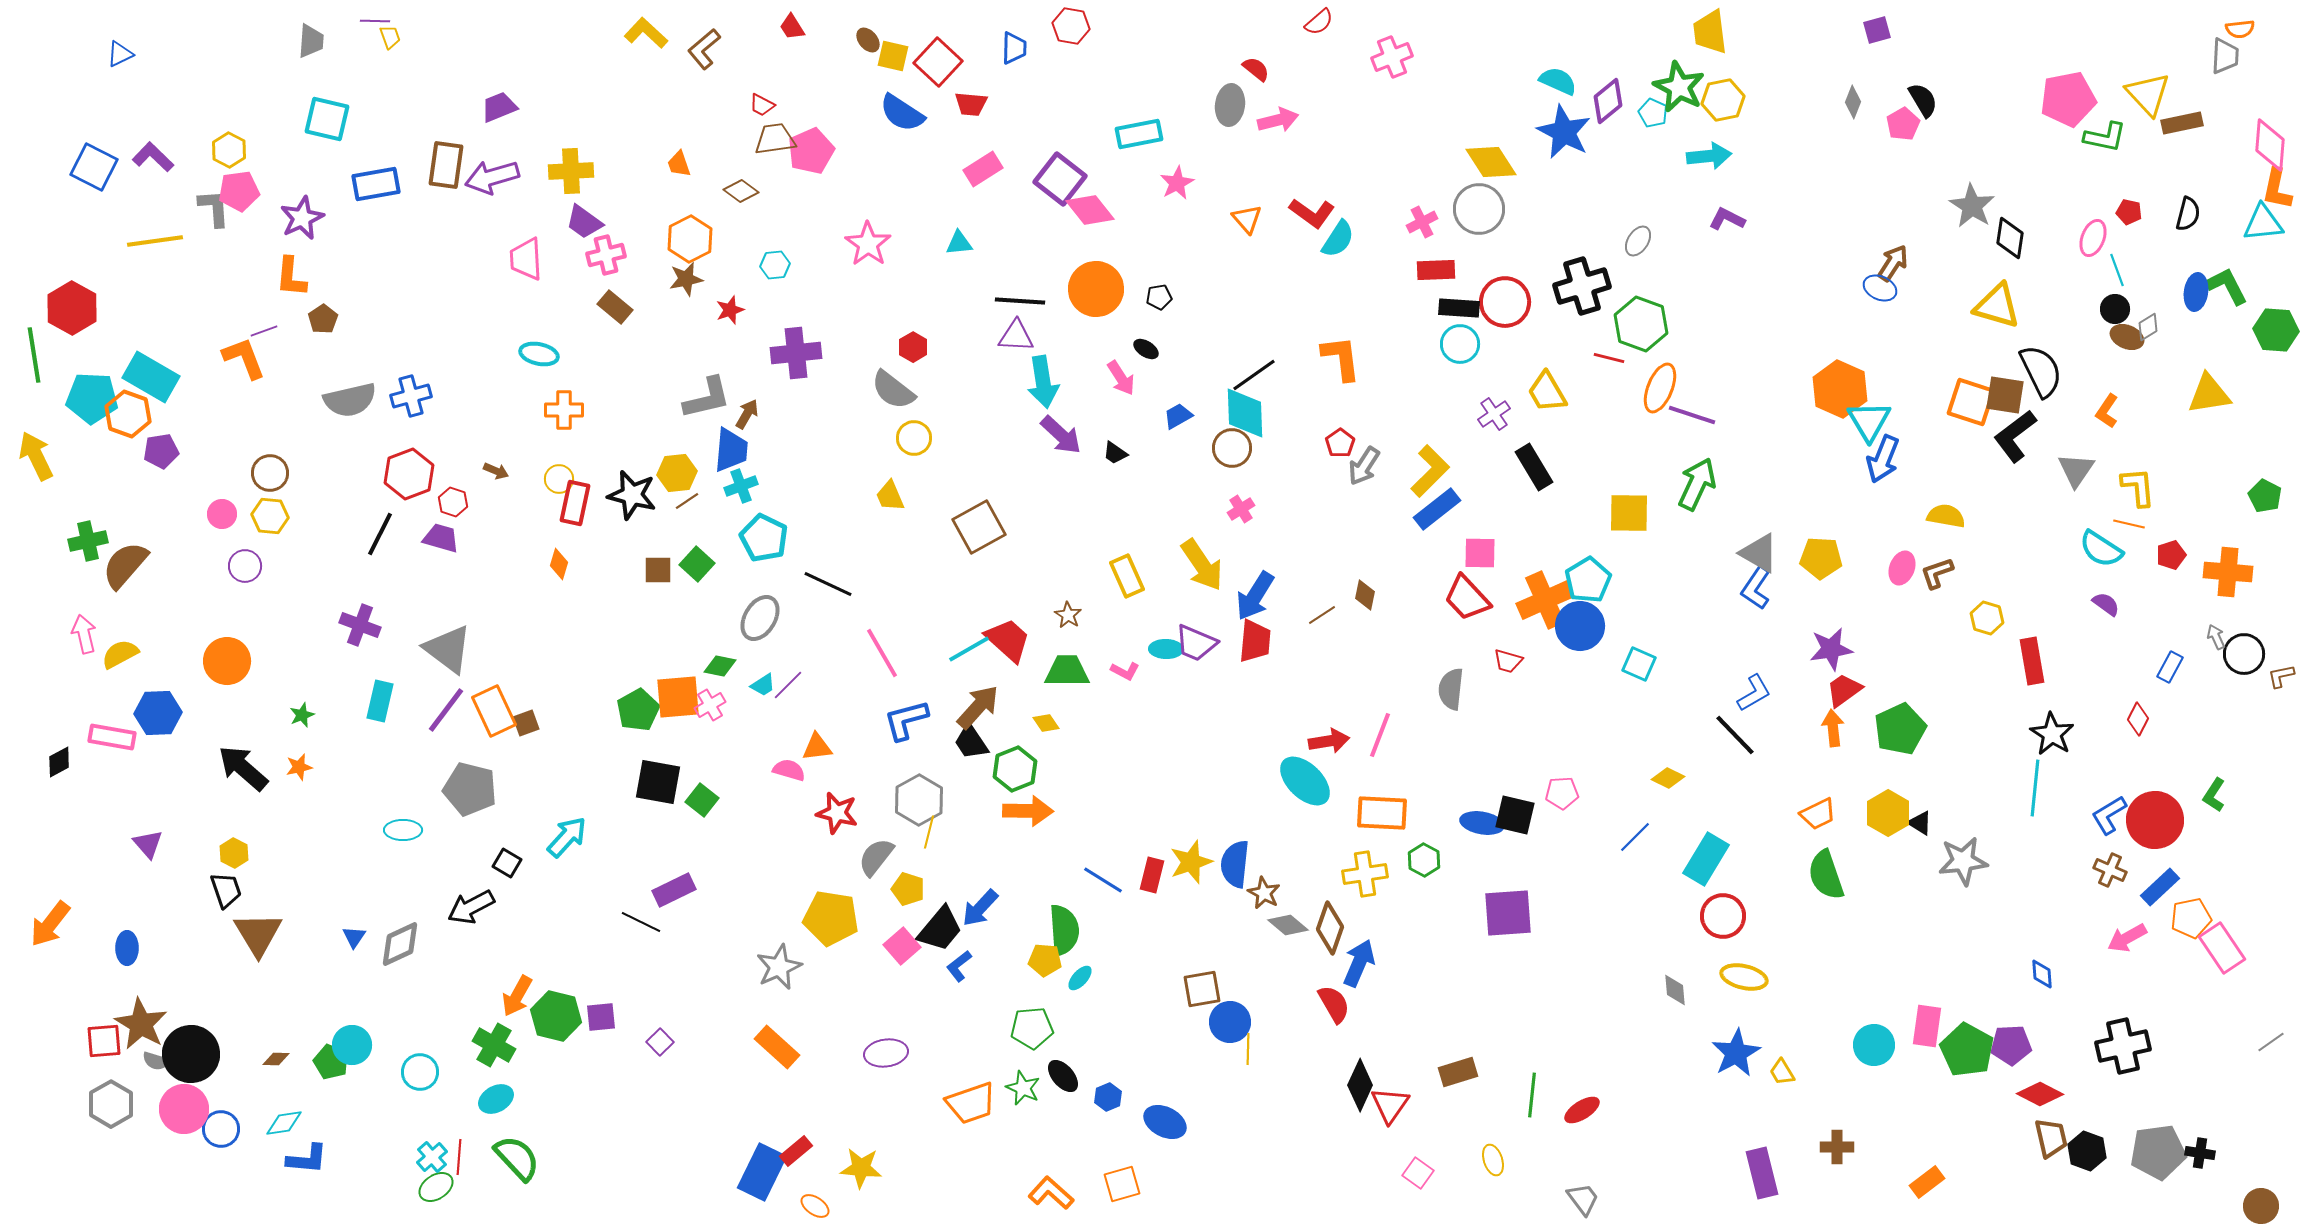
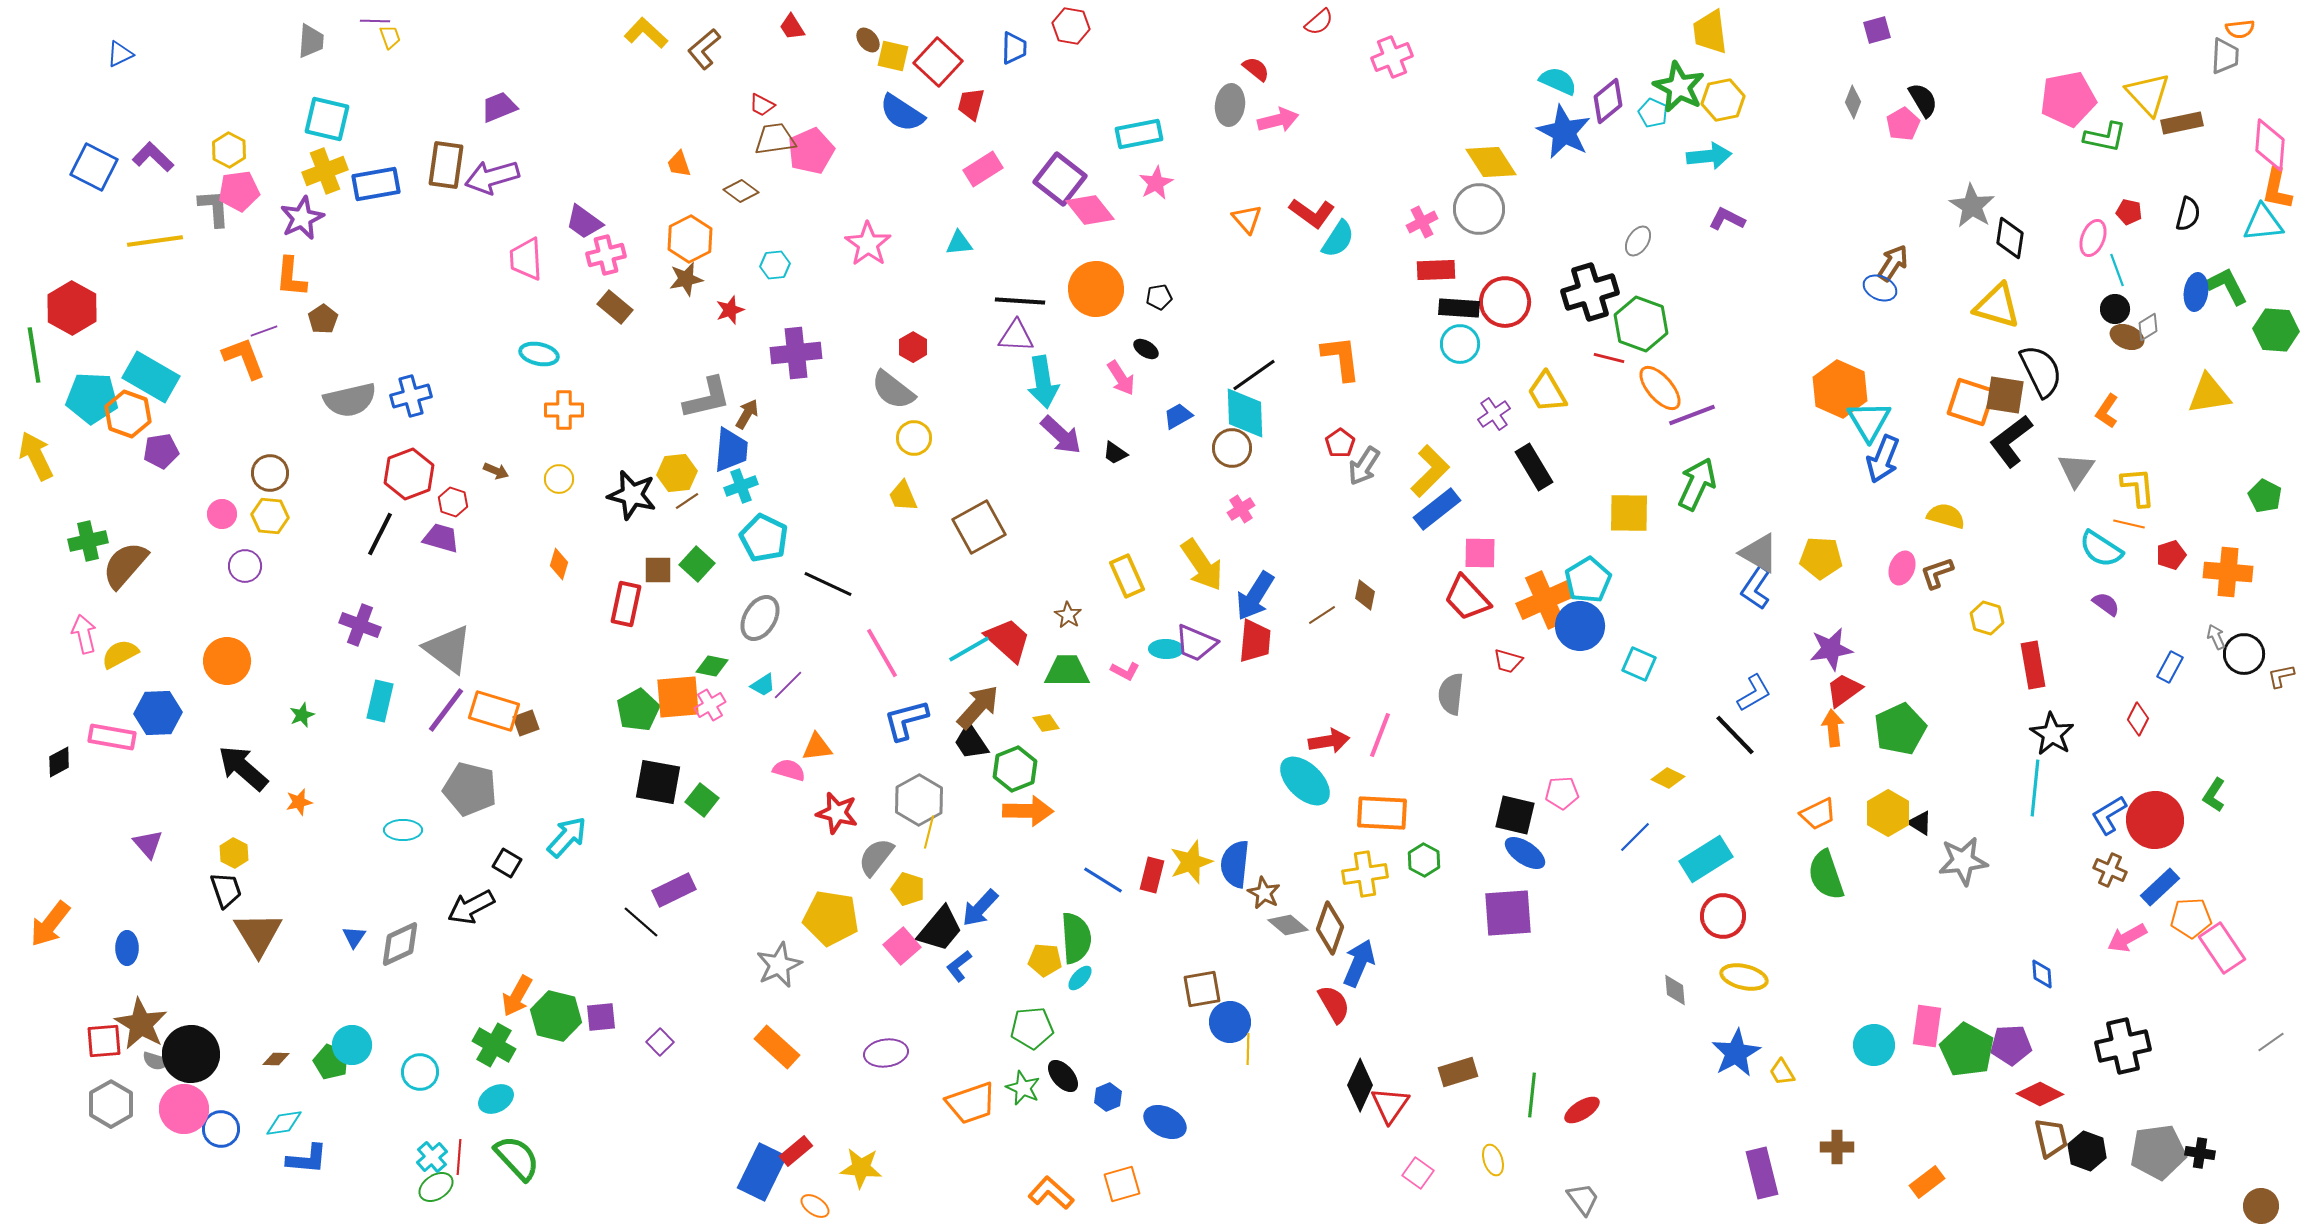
red trapezoid at (971, 104): rotated 100 degrees clockwise
yellow cross at (571, 171): moved 246 px left; rotated 18 degrees counterclockwise
pink star at (1177, 183): moved 21 px left
black cross at (1582, 286): moved 8 px right, 6 px down
orange ellipse at (1660, 388): rotated 63 degrees counterclockwise
purple line at (1692, 415): rotated 39 degrees counterclockwise
black L-shape at (2015, 436): moved 4 px left, 5 px down
yellow trapezoid at (890, 496): moved 13 px right
red rectangle at (575, 503): moved 51 px right, 101 px down
yellow semicircle at (1946, 516): rotated 6 degrees clockwise
red rectangle at (2032, 661): moved 1 px right, 4 px down
green diamond at (720, 666): moved 8 px left
gray semicircle at (1451, 689): moved 5 px down
orange rectangle at (494, 711): rotated 48 degrees counterclockwise
orange star at (299, 767): moved 35 px down
blue ellipse at (1482, 823): moved 43 px right, 30 px down; rotated 24 degrees clockwise
cyan rectangle at (1706, 859): rotated 27 degrees clockwise
orange pentagon at (2191, 918): rotated 9 degrees clockwise
black line at (641, 922): rotated 15 degrees clockwise
green semicircle at (1064, 930): moved 12 px right, 8 px down
gray star at (779, 967): moved 2 px up
